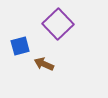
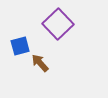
brown arrow: moved 4 px left, 1 px up; rotated 24 degrees clockwise
